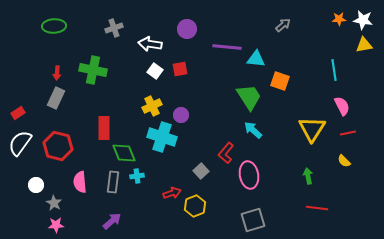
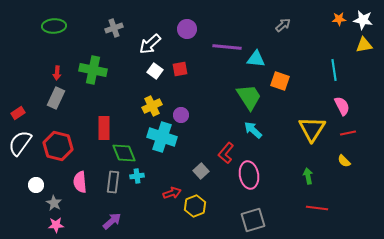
white arrow at (150, 44): rotated 50 degrees counterclockwise
